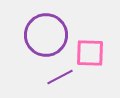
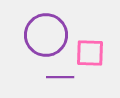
purple line: rotated 28 degrees clockwise
